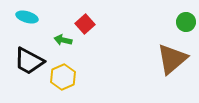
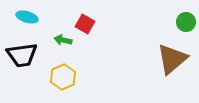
red square: rotated 18 degrees counterclockwise
black trapezoid: moved 7 px left, 6 px up; rotated 36 degrees counterclockwise
